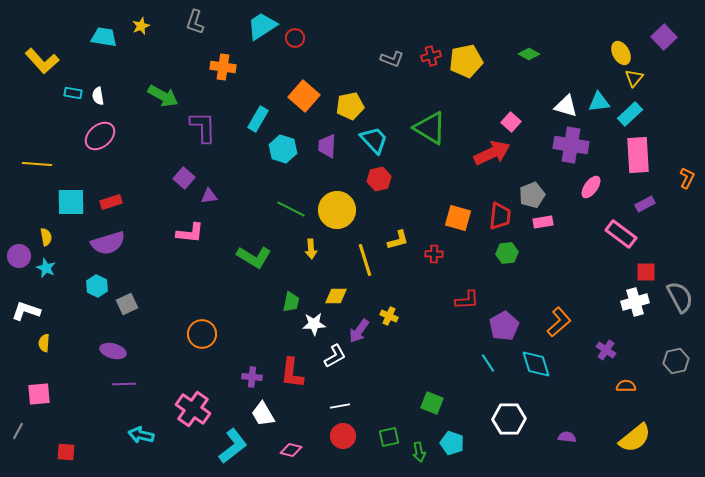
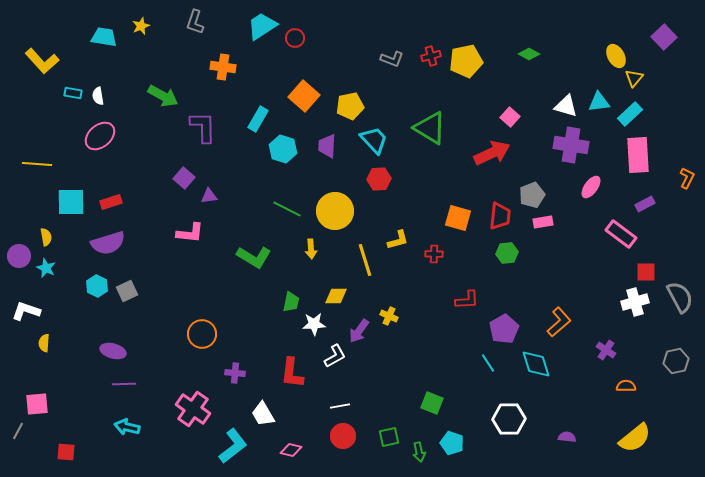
yellow ellipse at (621, 53): moved 5 px left, 3 px down
pink square at (511, 122): moved 1 px left, 5 px up
red hexagon at (379, 179): rotated 10 degrees clockwise
green line at (291, 209): moved 4 px left
yellow circle at (337, 210): moved 2 px left, 1 px down
gray square at (127, 304): moved 13 px up
purple pentagon at (504, 326): moved 3 px down
purple cross at (252, 377): moved 17 px left, 4 px up
pink square at (39, 394): moved 2 px left, 10 px down
cyan arrow at (141, 435): moved 14 px left, 8 px up
